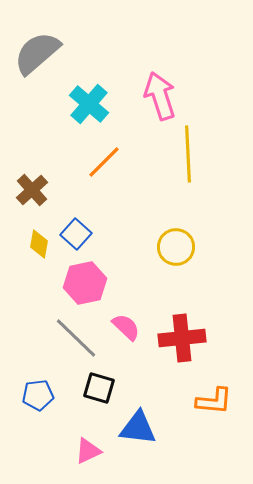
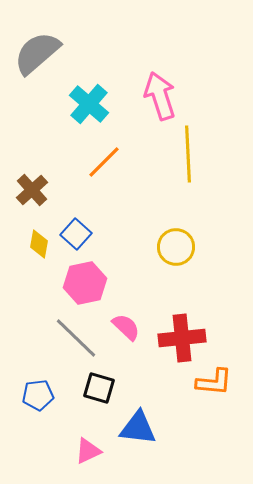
orange L-shape: moved 19 px up
